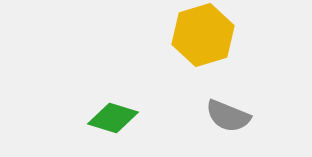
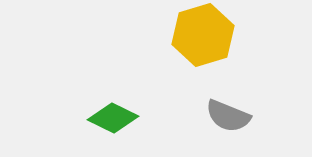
green diamond: rotated 9 degrees clockwise
